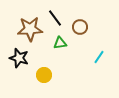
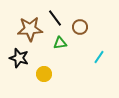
yellow circle: moved 1 px up
